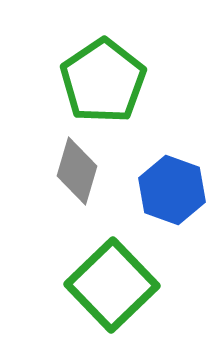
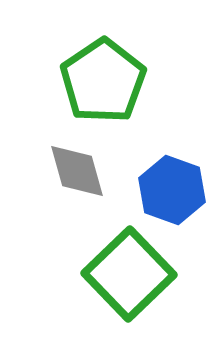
gray diamond: rotated 32 degrees counterclockwise
green square: moved 17 px right, 11 px up
